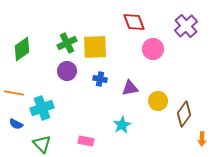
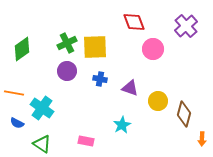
purple triangle: rotated 30 degrees clockwise
cyan cross: rotated 35 degrees counterclockwise
brown diamond: rotated 20 degrees counterclockwise
blue semicircle: moved 1 px right, 1 px up
green triangle: rotated 12 degrees counterclockwise
